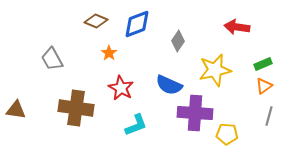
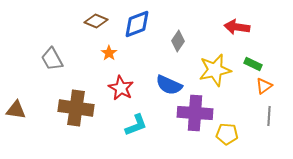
green rectangle: moved 10 px left; rotated 48 degrees clockwise
gray line: rotated 12 degrees counterclockwise
